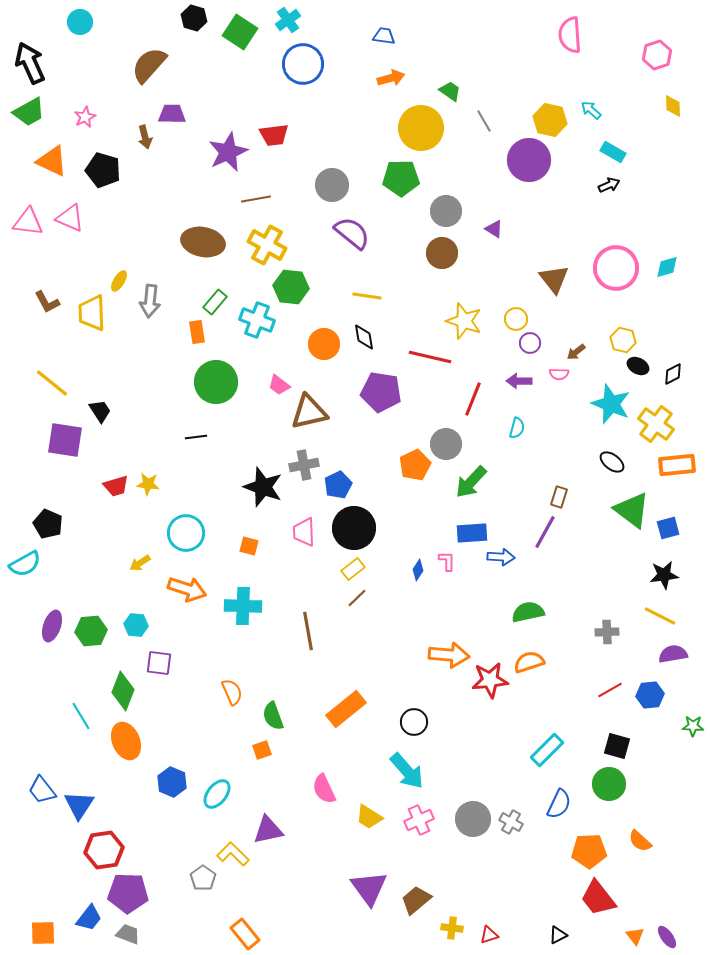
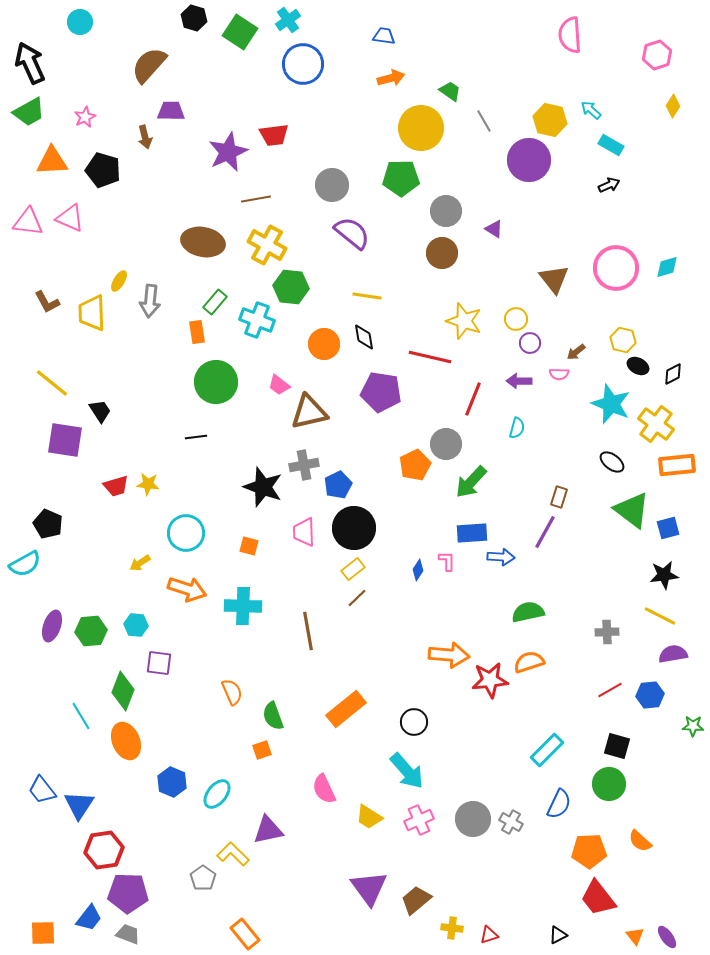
yellow diamond at (673, 106): rotated 35 degrees clockwise
purple trapezoid at (172, 114): moved 1 px left, 3 px up
cyan rectangle at (613, 152): moved 2 px left, 7 px up
orange triangle at (52, 161): rotated 28 degrees counterclockwise
